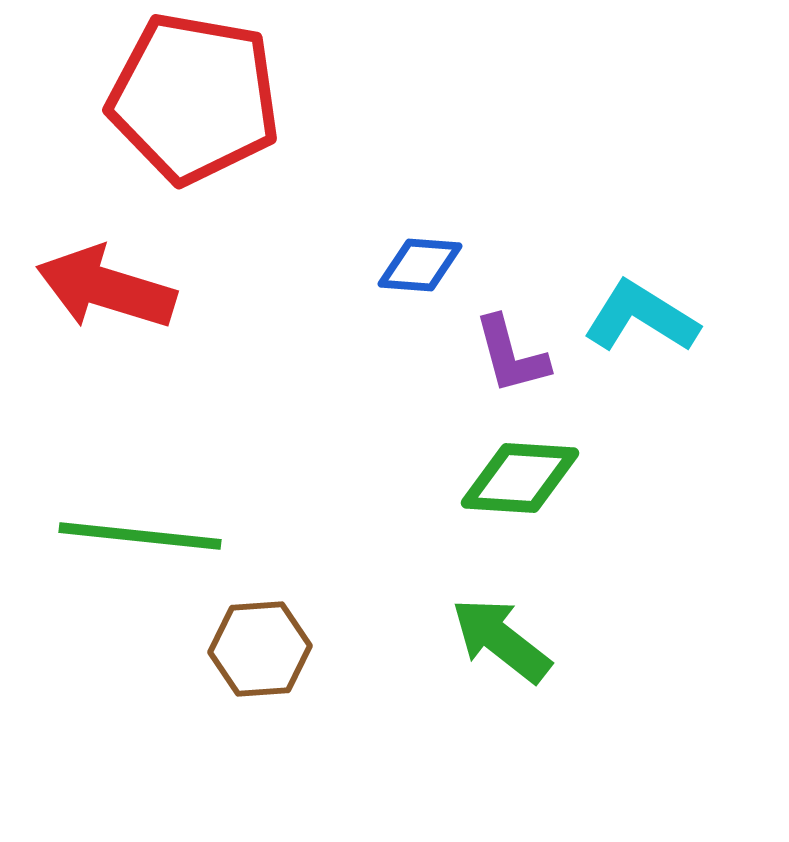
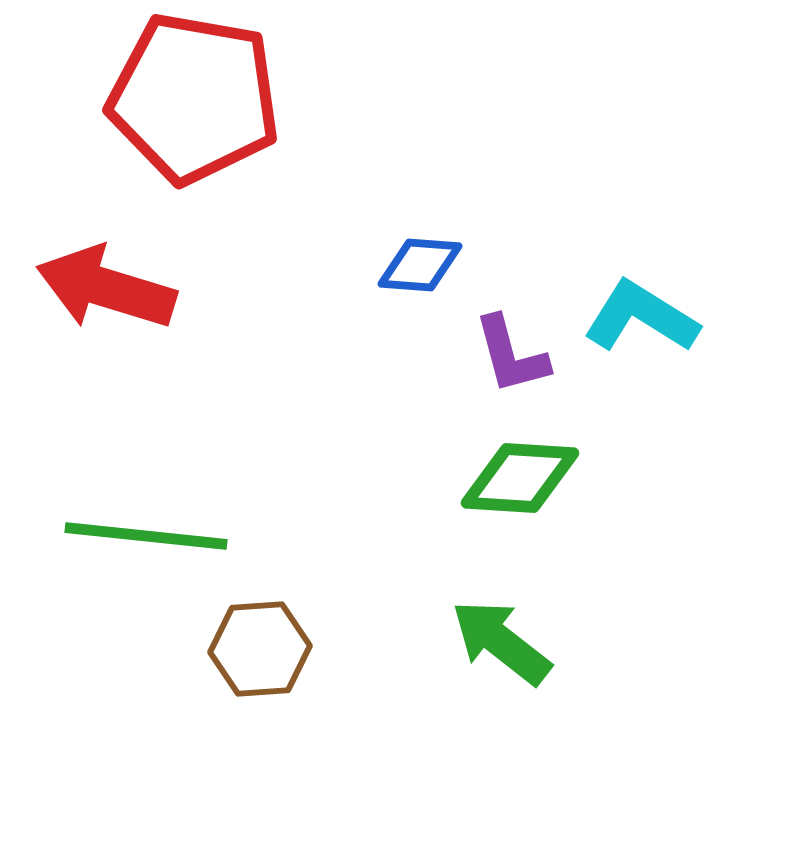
green line: moved 6 px right
green arrow: moved 2 px down
